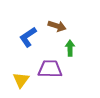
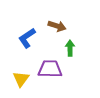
blue L-shape: moved 1 px left, 1 px down
yellow triangle: moved 1 px up
